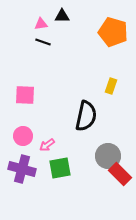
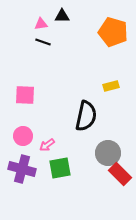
yellow rectangle: rotated 56 degrees clockwise
gray circle: moved 3 px up
